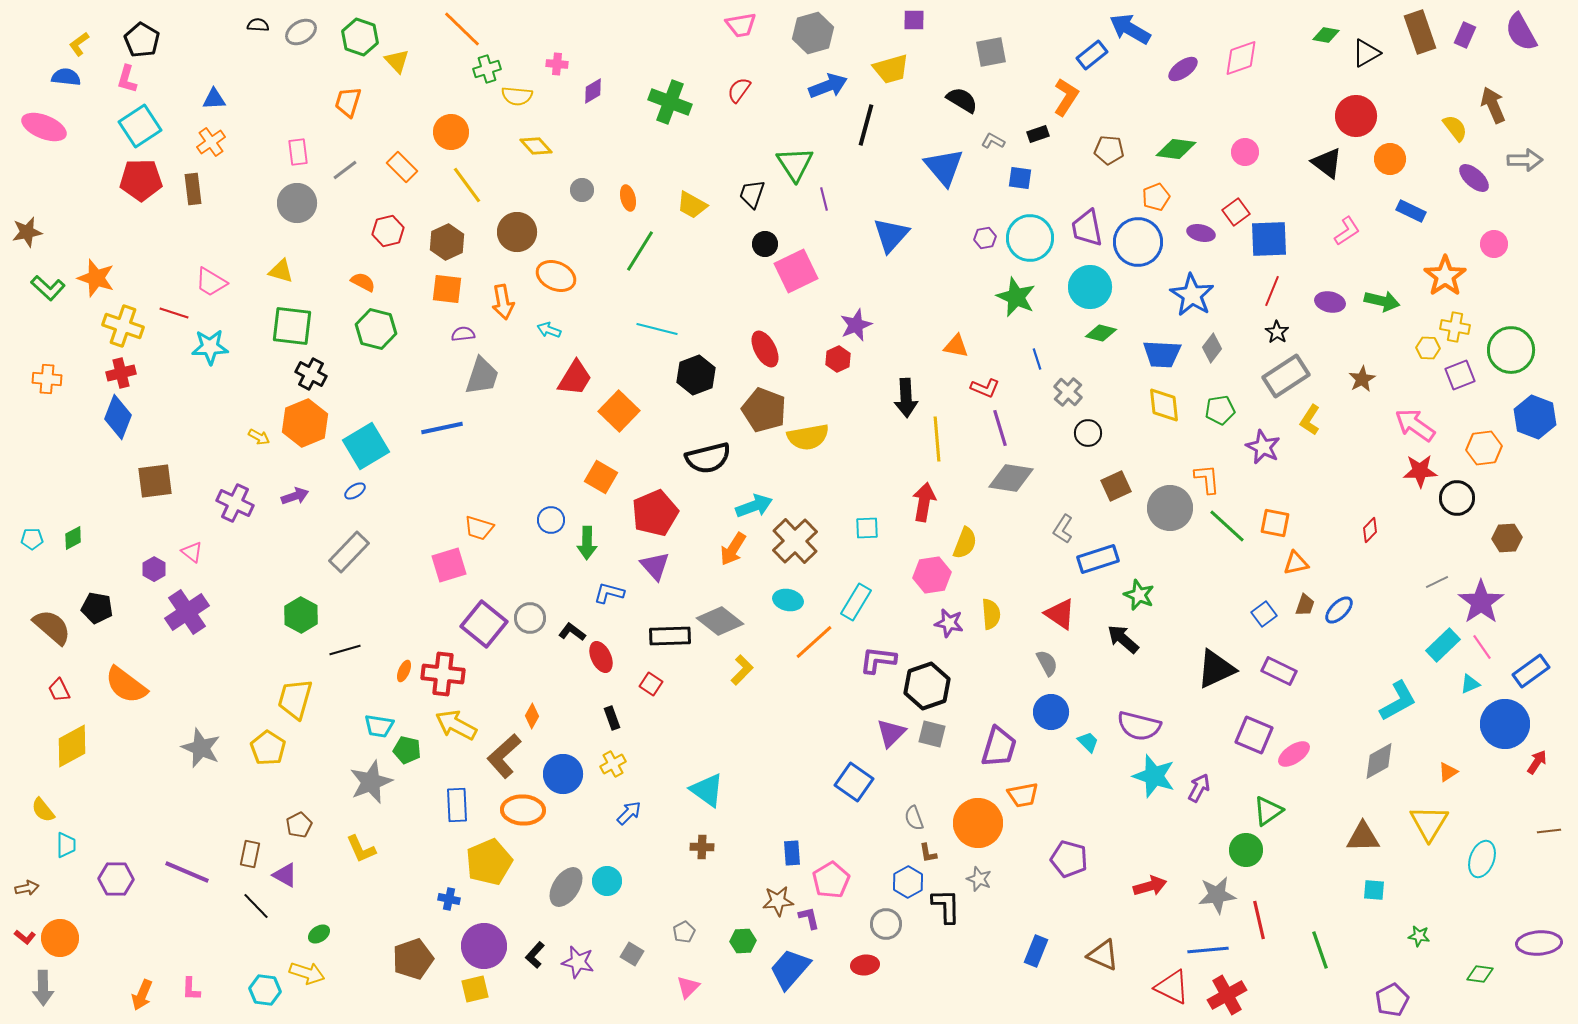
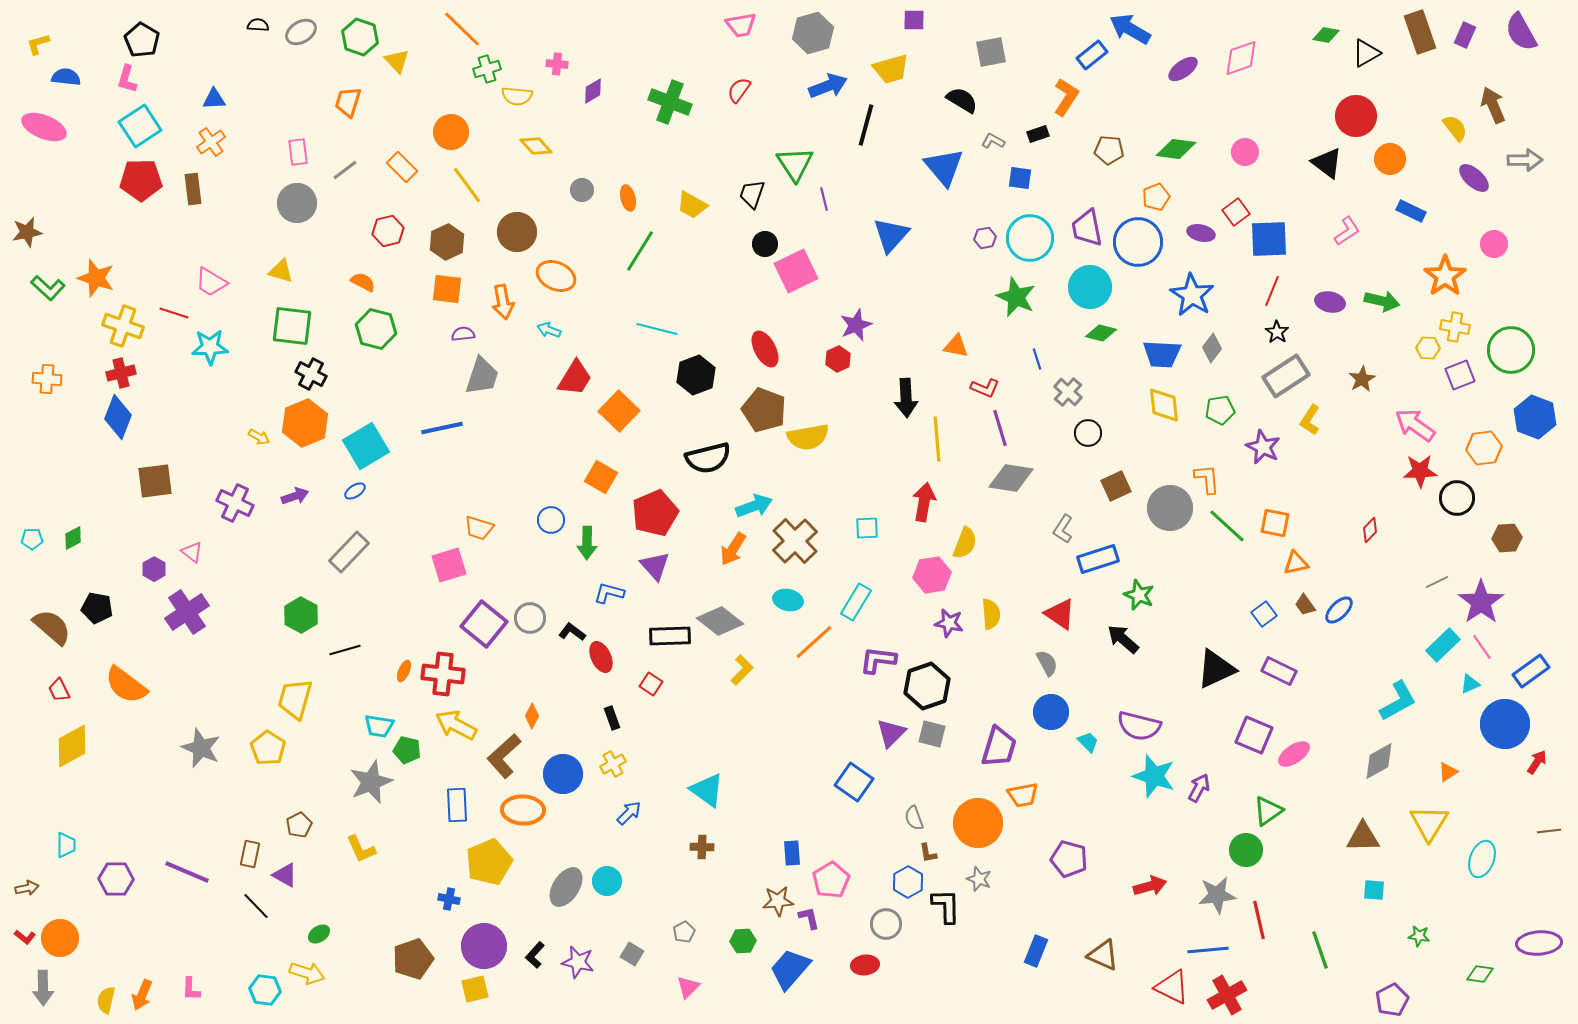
yellow L-shape at (79, 44): moved 41 px left; rotated 20 degrees clockwise
brown trapezoid at (1305, 605): rotated 125 degrees clockwise
yellow semicircle at (43, 810): moved 63 px right, 190 px down; rotated 52 degrees clockwise
